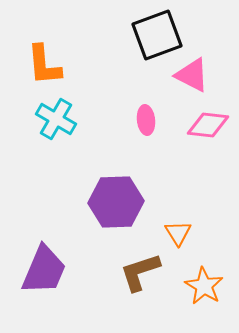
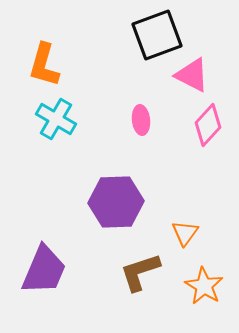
orange L-shape: rotated 21 degrees clockwise
pink ellipse: moved 5 px left
pink diamond: rotated 54 degrees counterclockwise
orange triangle: moved 7 px right; rotated 8 degrees clockwise
